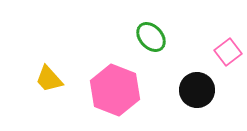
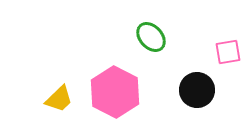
pink square: rotated 28 degrees clockwise
yellow trapezoid: moved 10 px right, 20 px down; rotated 92 degrees counterclockwise
pink hexagon: moved 2 px down; rotated 6 degrees clockwise
